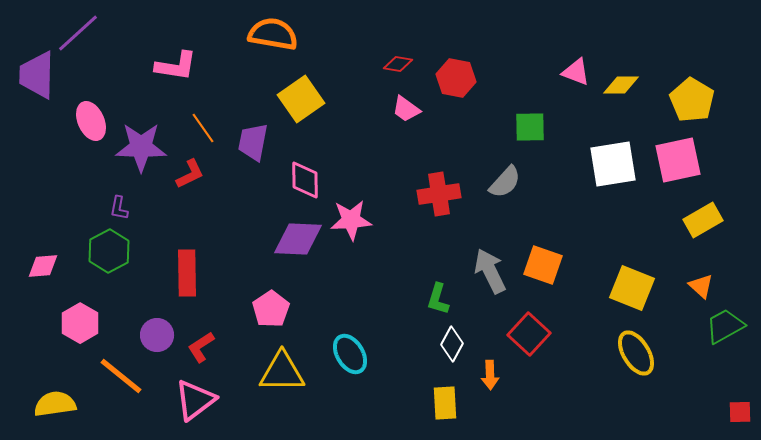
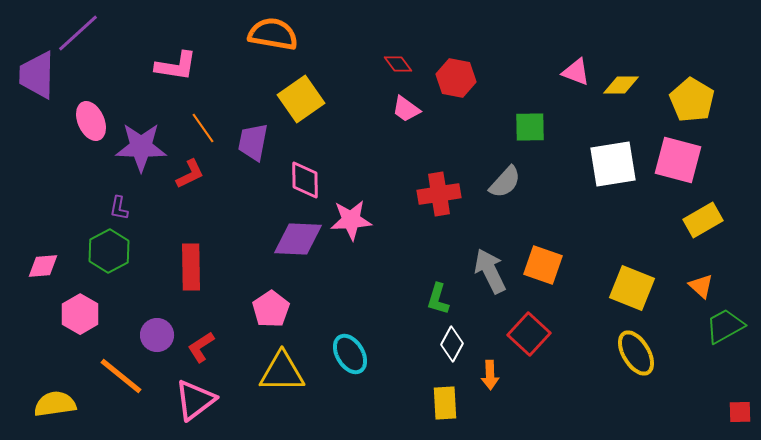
red diamond at (398, 64): rotated 44 degrees clockwise
pink square at (678, 160): rotated 27 degrees clockwise
red rectangle at (187, 273): moved 4 px right, 6 px up
pink hexagon at (80, 323): moved 9 px up
